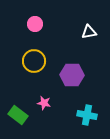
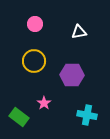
white triangle: moved 10 px left
pink star: rotated 24 degrees clockwise
green rectangle: moved 1 px right, 2 px down
